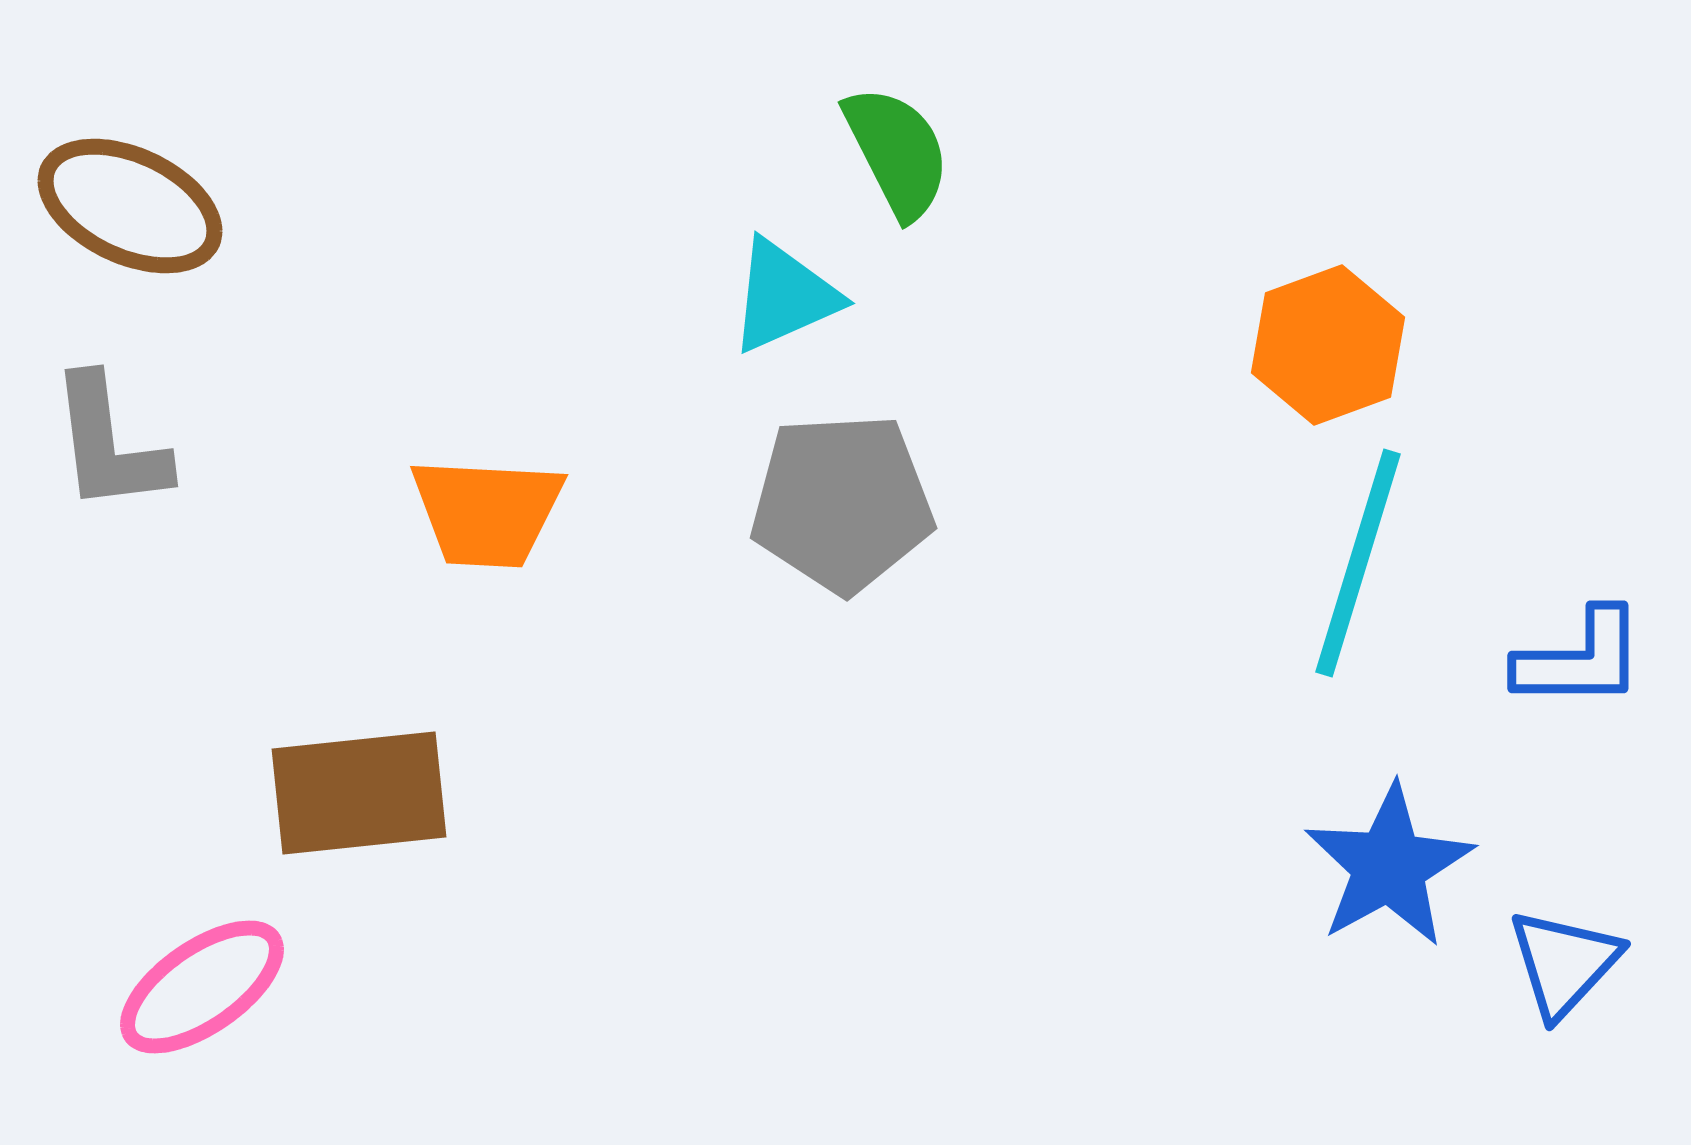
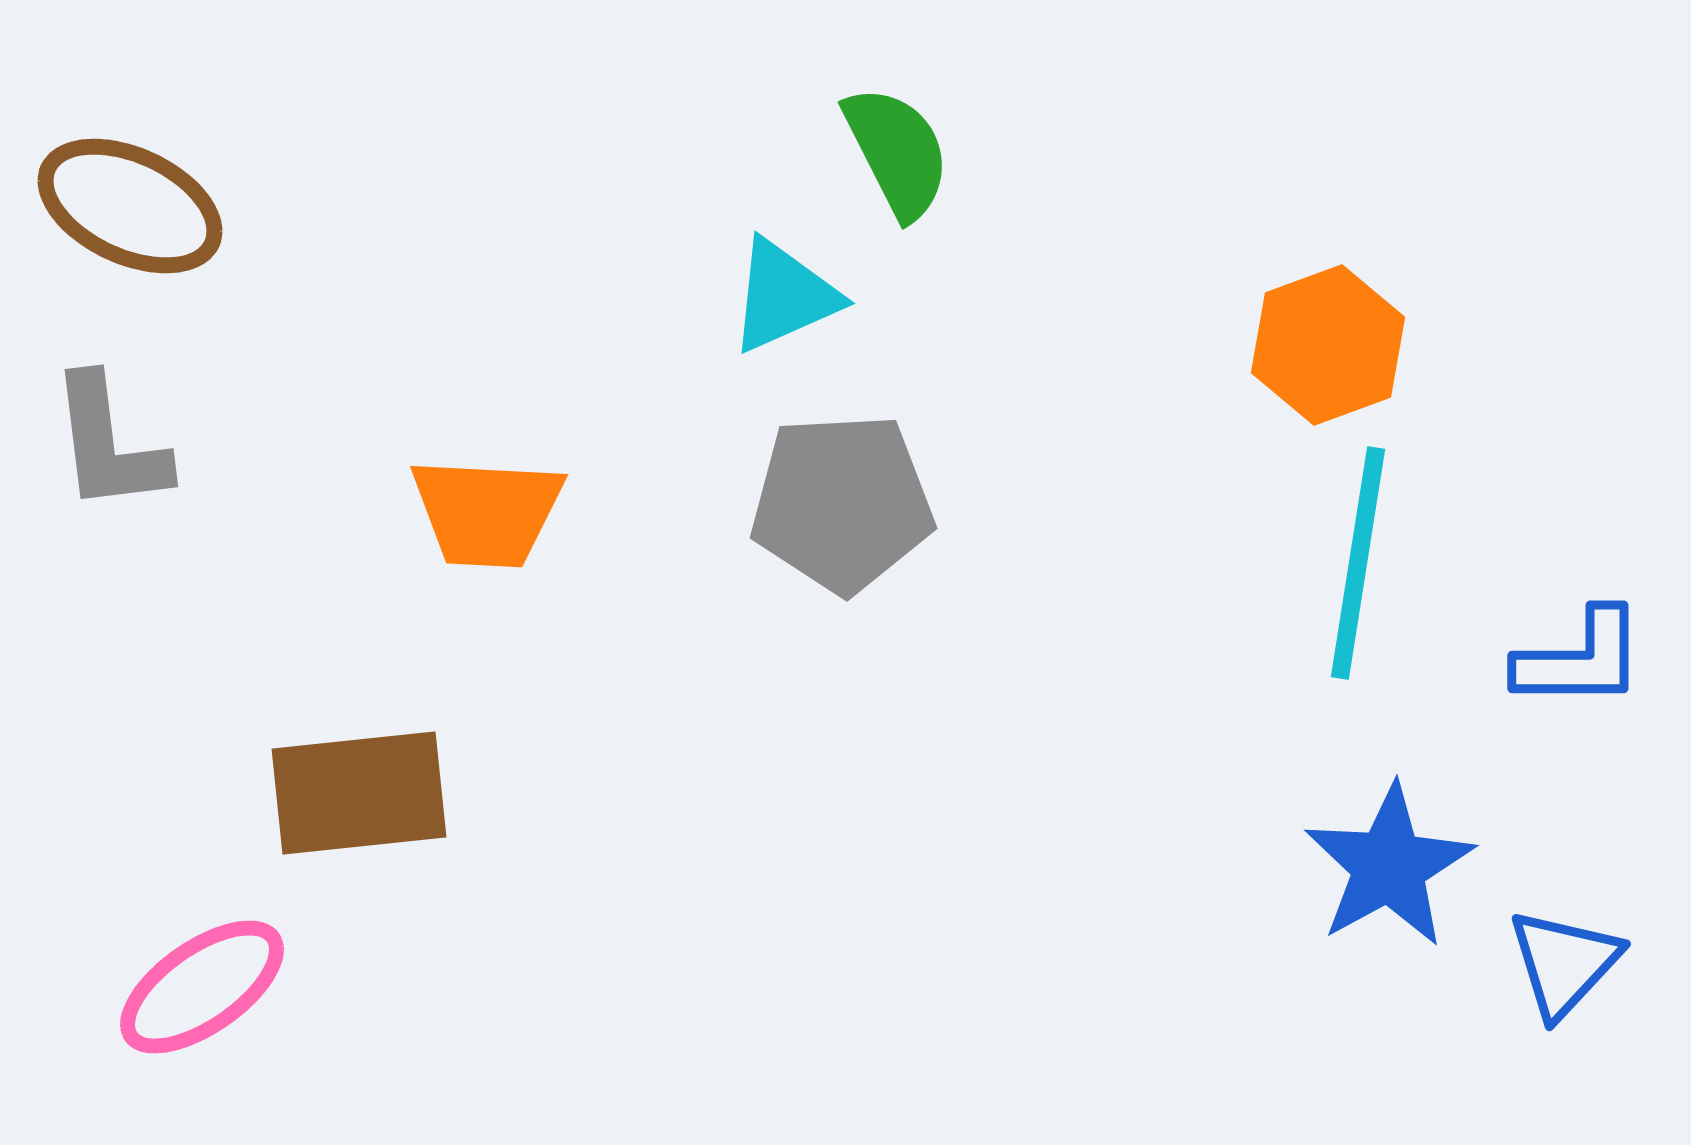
cyan line: rotated 8 degrees counterclockwise
